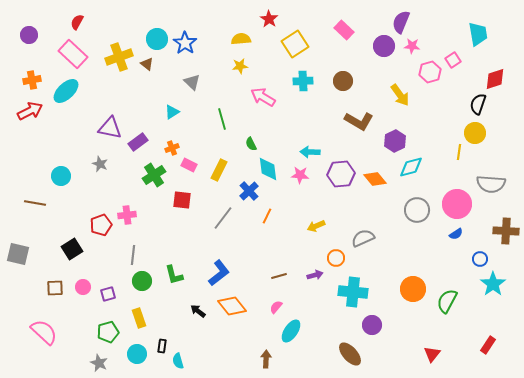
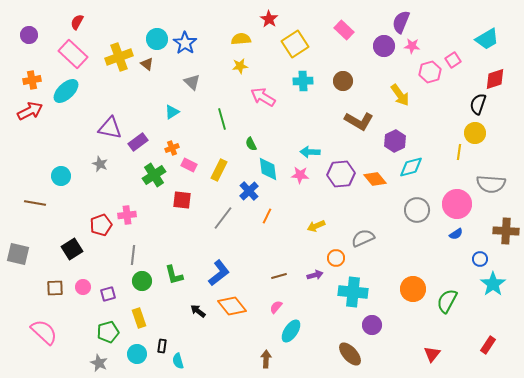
cyan trapezoid at (478, 34): moved 9 px right, 5 px down; rotated 70 degrees clockwise
